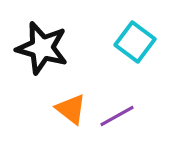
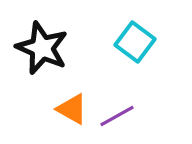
black star: rotated 8 degrees clockwise
orange triangle: moved 1 px right; rotated 8 degrees counterclockwise
